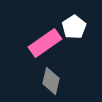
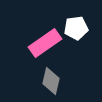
white pentagon: moved 2 px right, 1 px down; rotated 25 degrees clockwise
